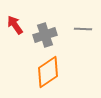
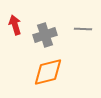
red arrow: rotated 18 degrees clockwise
orange diamond: rotated 20 degrees clockwise
